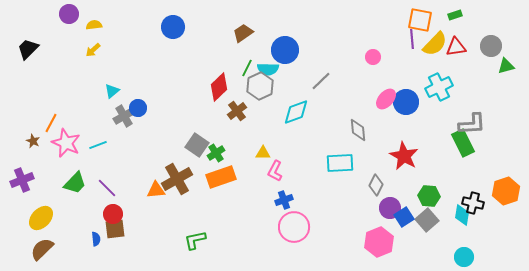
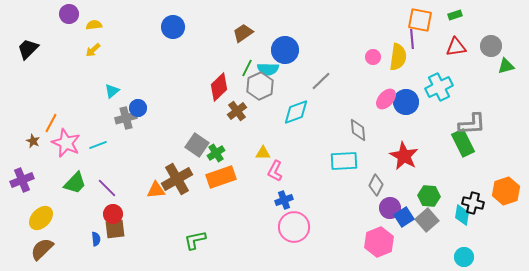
yellow semicircle at (435, 44): moved 37 px left, 13 px down; rotated 36 degrees counterclockwise
gray cross at (124, 116): moved 2 px right, 2 px down; rotated 15 degrees clockwise
cyan rectangle at (340, 163): moved 4 px right, 2 px up
